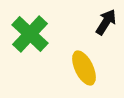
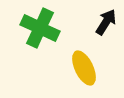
green cross: moved 10 px right, 6 px up; rotated 18 degrees counterclockwise
